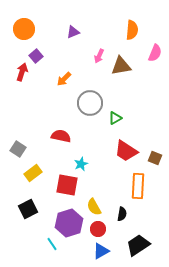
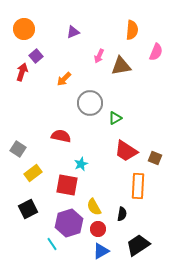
pink semicircle: moved 1 px right, 1 px up
